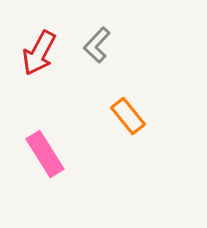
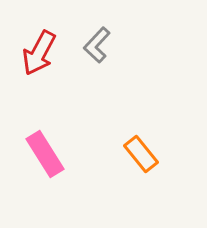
orange rectangle: moved 13 px right, 38 px down
